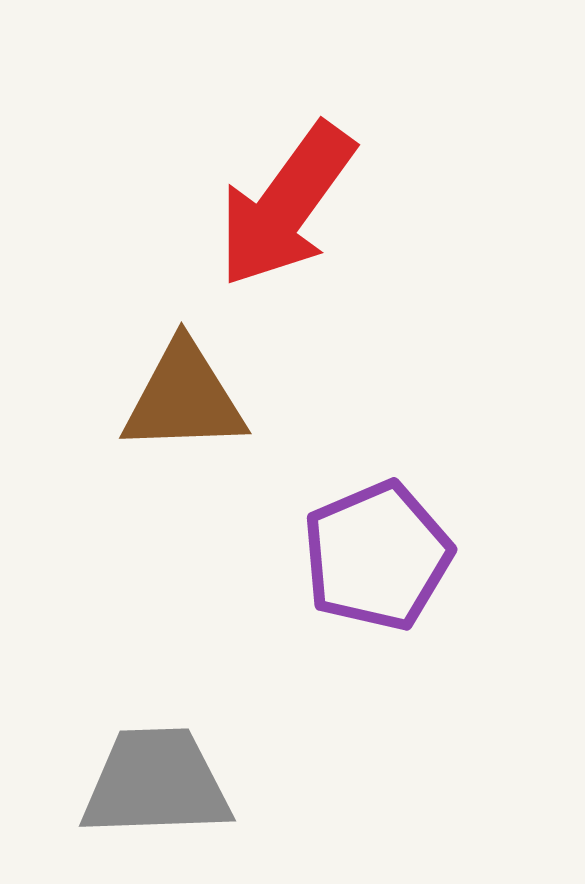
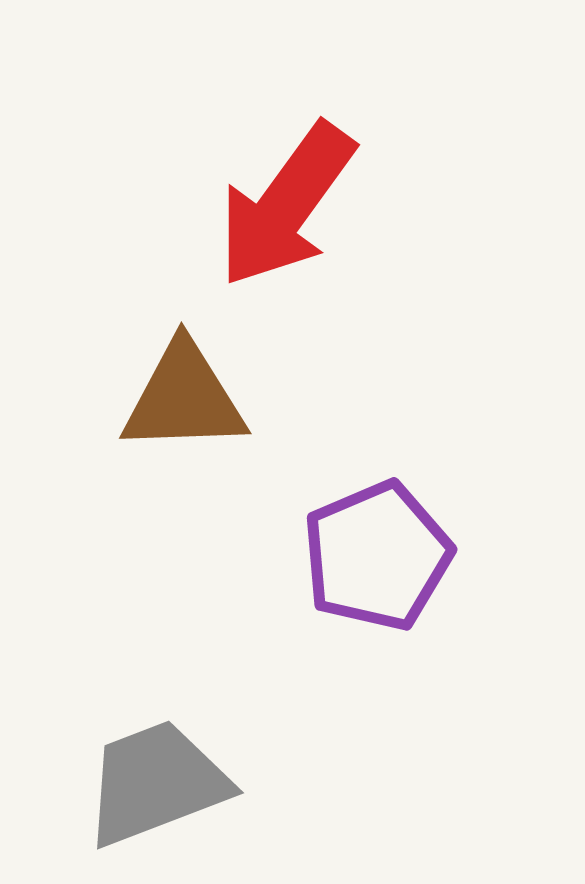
gray trapezoid: rotated 19 degrees counterclockwise
